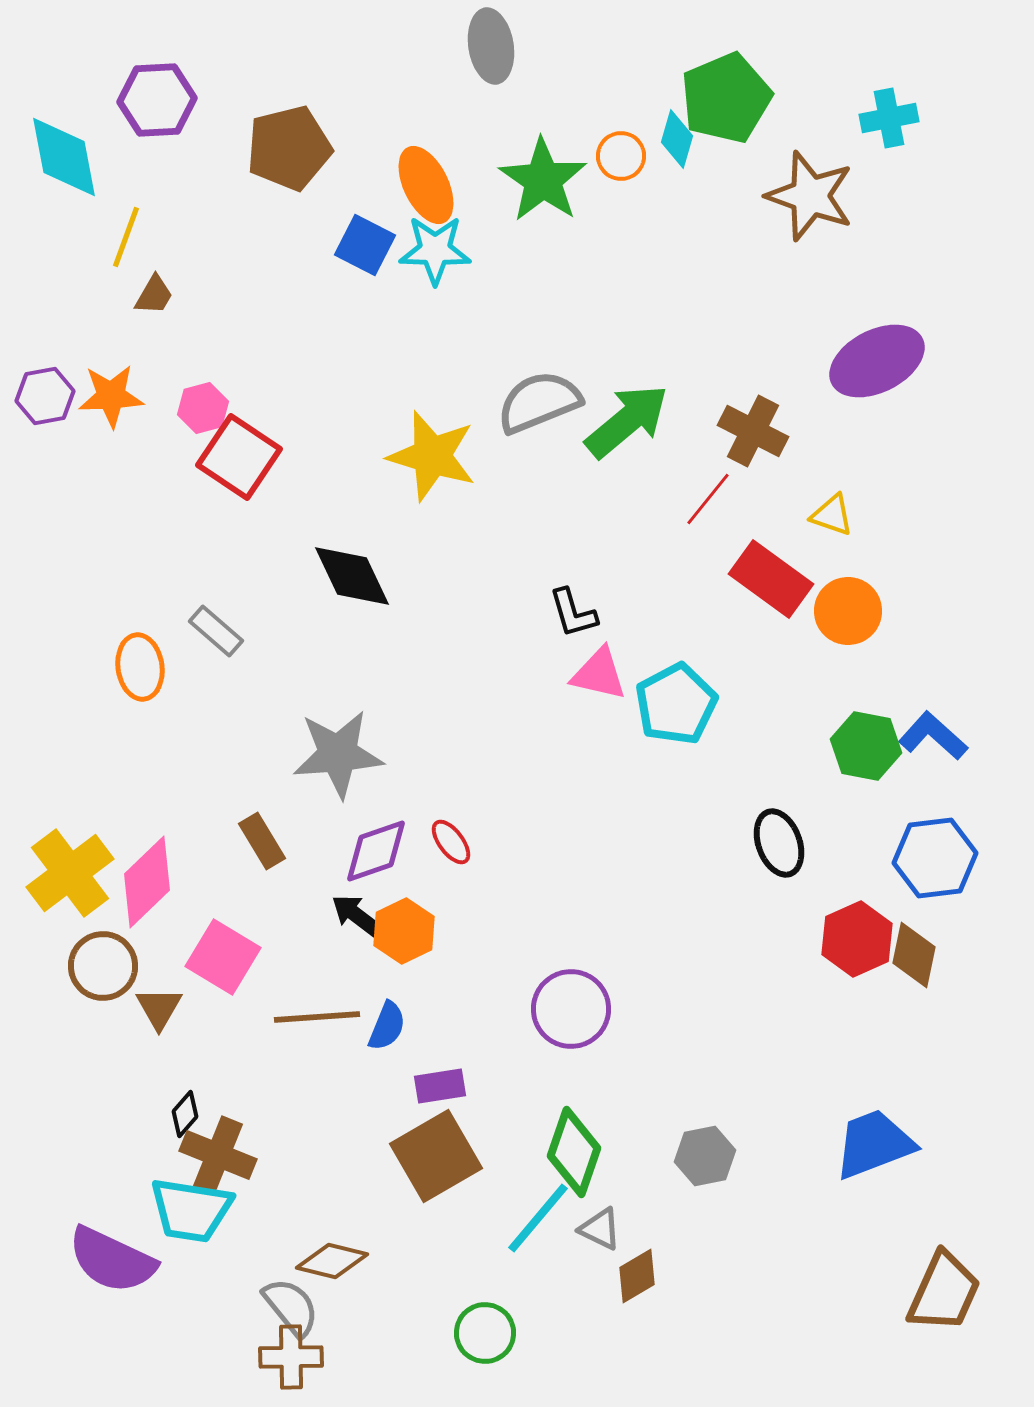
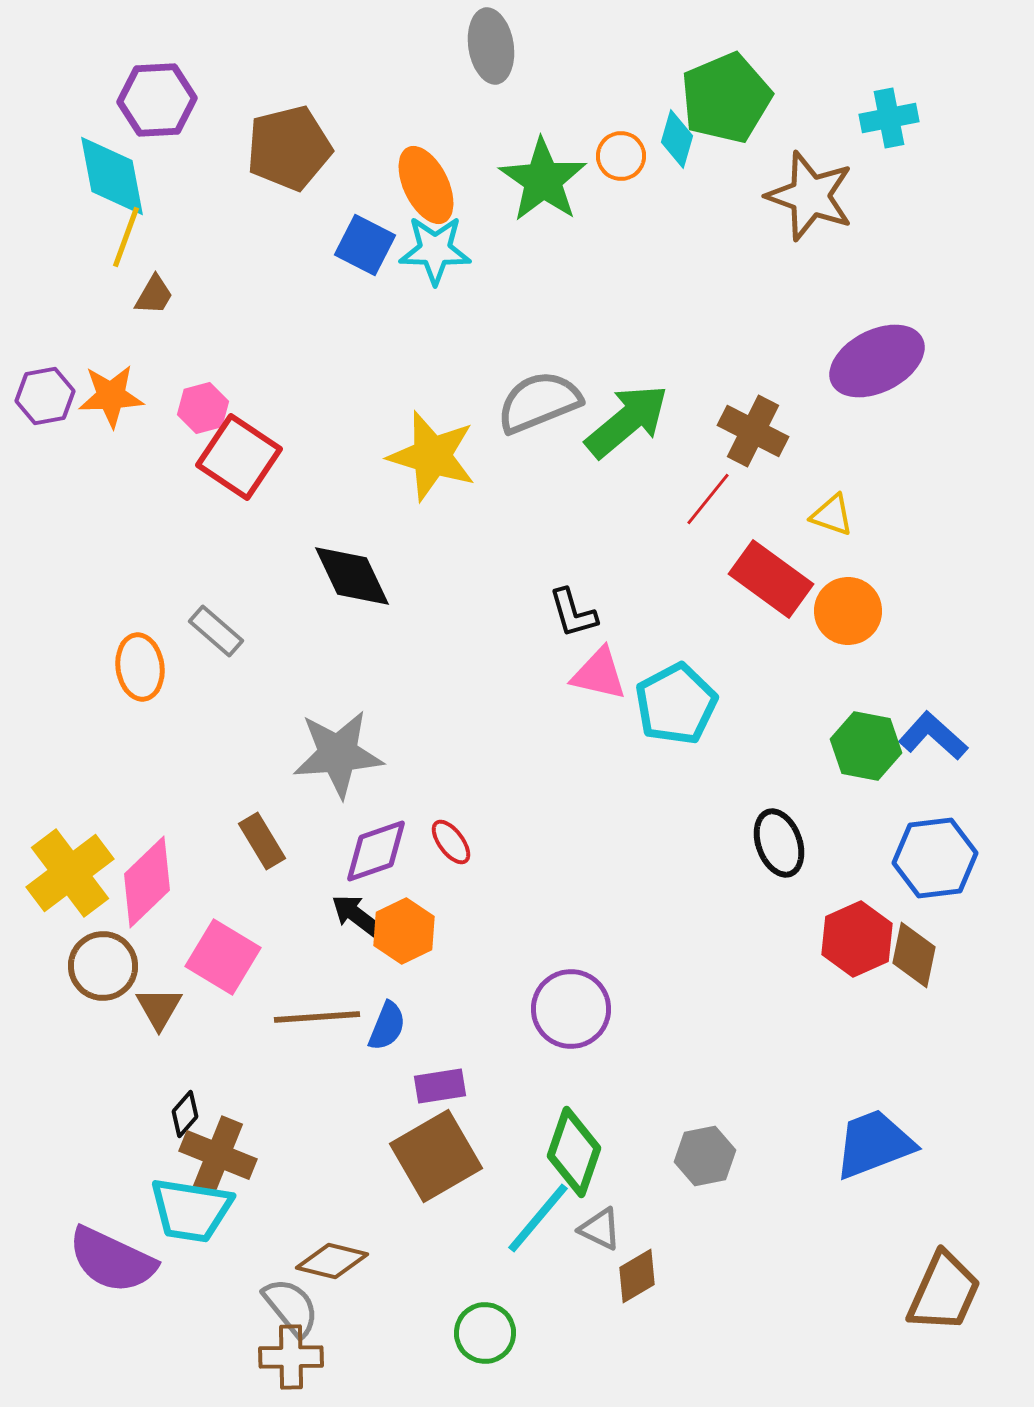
cyan diamond at (64, 157): moved 48 px right, 19 px down
